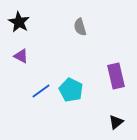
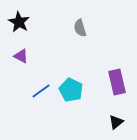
gray semicircle: moved 1 px down
purple rectangle: moved 1 px right, 6 px down
